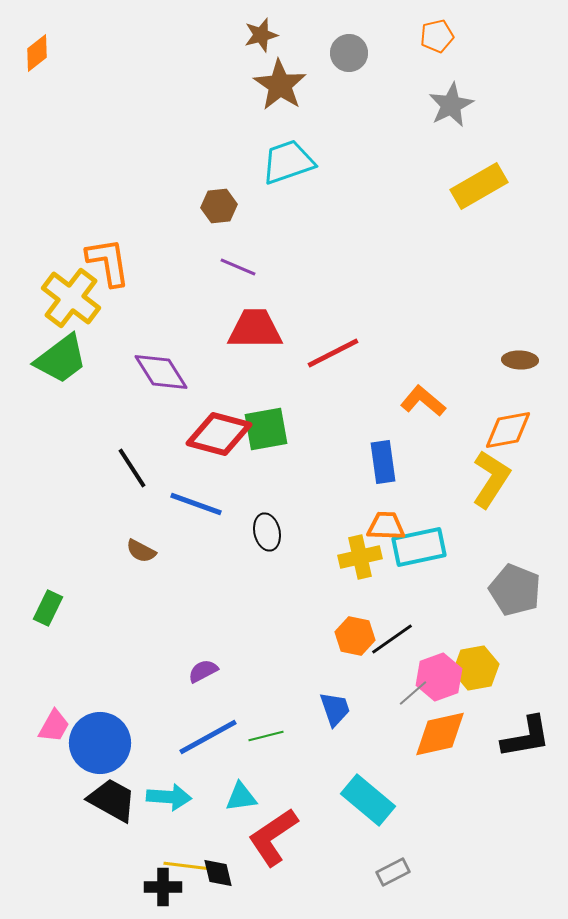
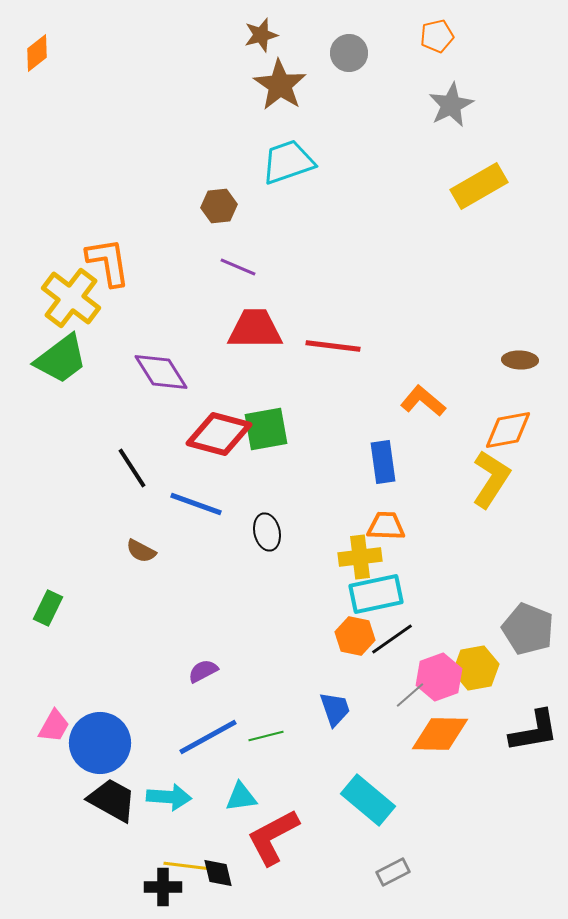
red line at (333, 353): moved 7 px up; rotated 34 degrees clockwise
cyan rectangle at (419, 547): moved 43 px left, 47 px down
yellow cross at (360, 557): rotated 6 degrees clockwise
gray pentagon at (515, 590): moved 13 px right, 39 px down
gray line at (413, 693): moved 3 px left, 2 px down
orange diamond at (440, 734): rotated 14 degrees clockwise
black L-shape at (526, 737): moved 8 px right, 6 px up
red L-shape at (273, 837): rotated 6 degrees clockwise
